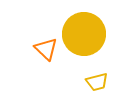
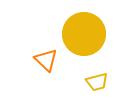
orange triangle: moved 11 px down
